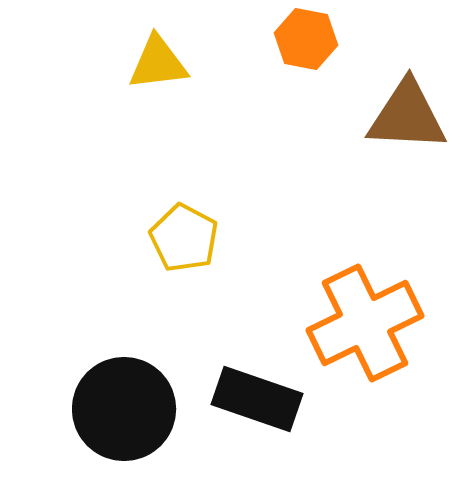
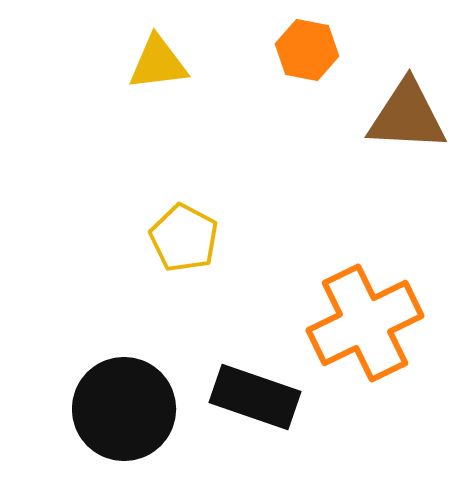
orange hexagon: moved 1 px right, 11 px down
black rectangle: moved 2 px left, 2 px up
